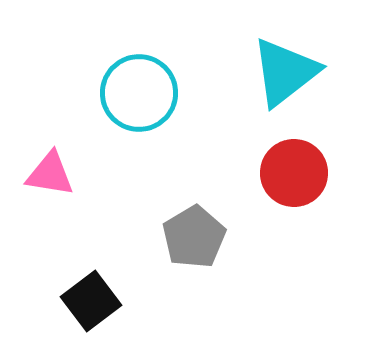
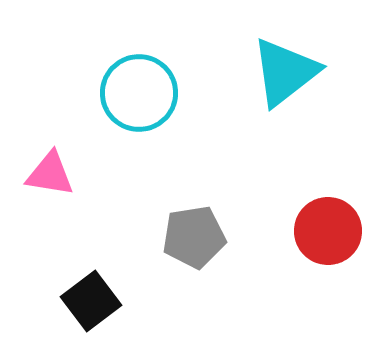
red circle: moved 34 px right, 58 px down
gray pentagon: rotated 22 degrees clockwise
